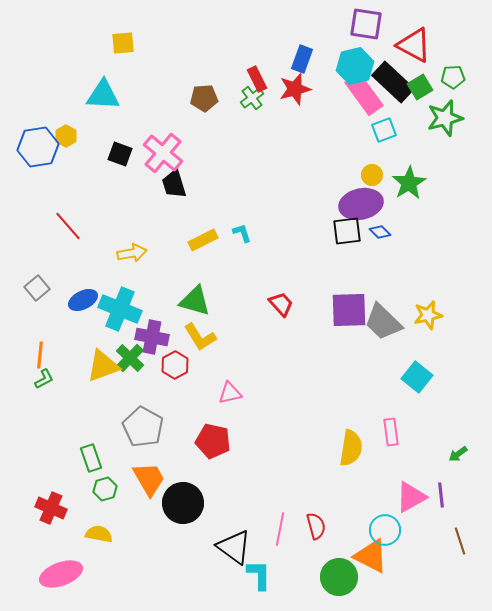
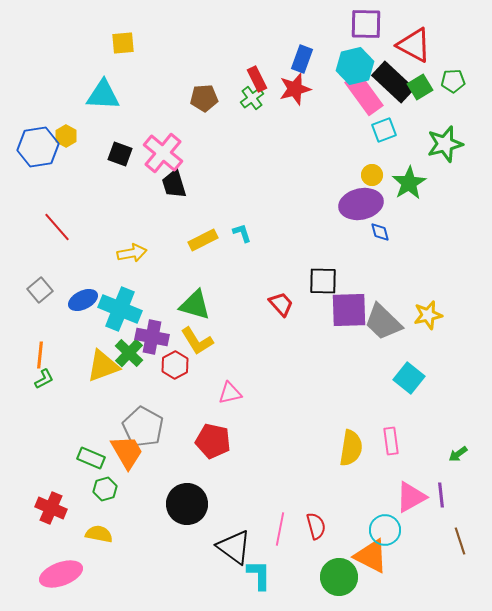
purple square at (366, 24): rotated 8 degrees counterclockwise
green pentagon at (453, 77): moved 4 px down
green star at (445, 118): moved 26 px down
red line at (68, 226): moved 11 px left, 1 px down
black square at (347, 231): moved 24 px left, 50 px down; rotated 8 degrees clockwise
blue diamond at (380, 232): rotated 30 degrees clockwise
gray square at (37, 288): moved 3 px right, 2 px down
green triangle at (195, 301): moved 4 px down
yellow L-shape at (200, 337): moved 3 px left, 4 px down
green cross at (130, 358): moved 1 px left, 5 px up
cyan square at (417, 377): moved 8 px left, 1 px down
pink rectangle at (391, 432): moved 9 px down
green rectangle at (91, 458): rotated 48 degrees counterclockwise
orange trapezoid at (149, 479): moved 22 px left, 27 px up
black circle at (183, 503): moved 4 px right, 1 px down
